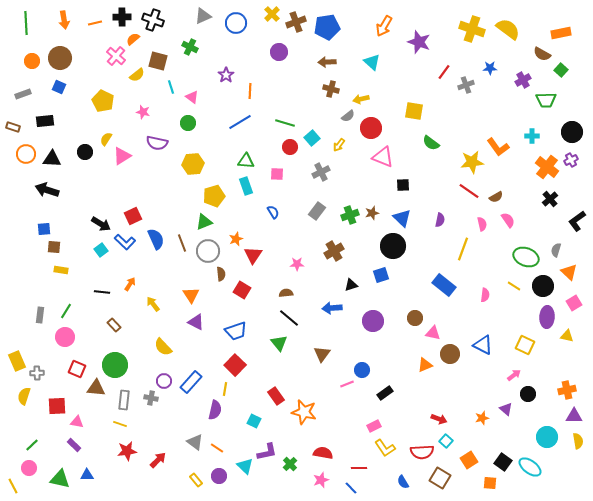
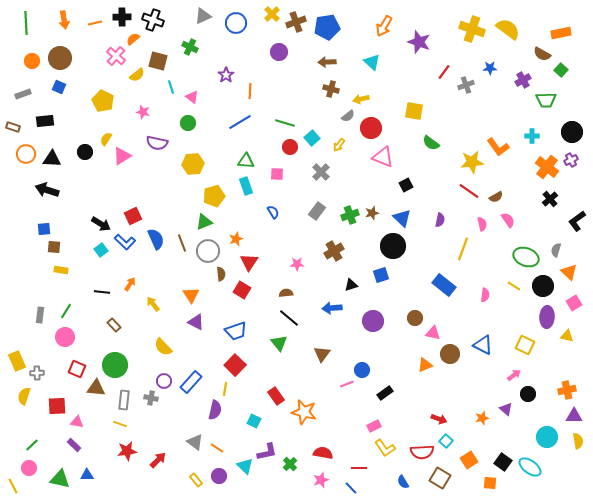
gray cross at (321, 172): rotated 18 degrees counterclockwise
black square at (403, 185): moved 3 px right; rotated 24 degrees counterclockwise
red triangle at (253, 255): moved 4 px left, 7 px down
